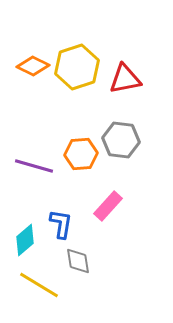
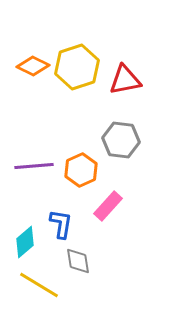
red triangle: moved 1 px down
orange hexagon: moved 16 px down; rotated 20 degrees counterclockwise
purple line: rotated 21 degrees counterclockwise
cyan diamond: moved 2 px down
